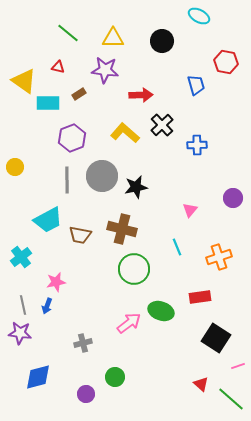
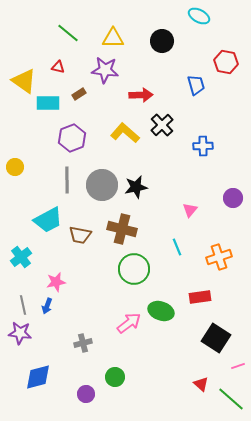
blue cross at (197, 145): moved 6 px right, 1 px down
gray circle at (102, 176): moved 9 px down
